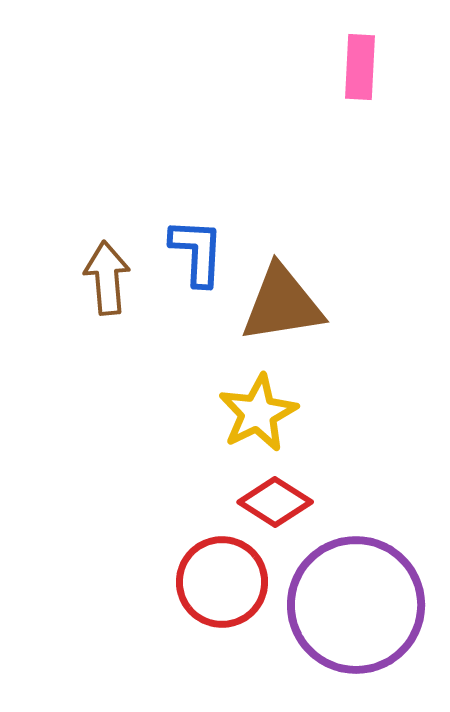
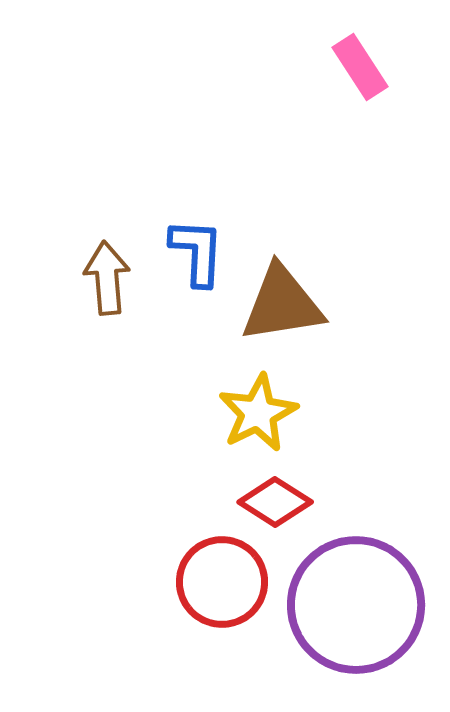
pink rectangle: rotated 36 degrees counterclockwise
